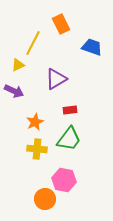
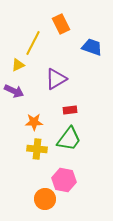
orange star: moved 1 px left; rotated 24 degrees clockwise
